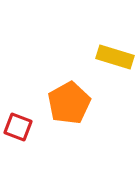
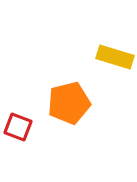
orange pentagon: rotated 15 degrees clockwise
